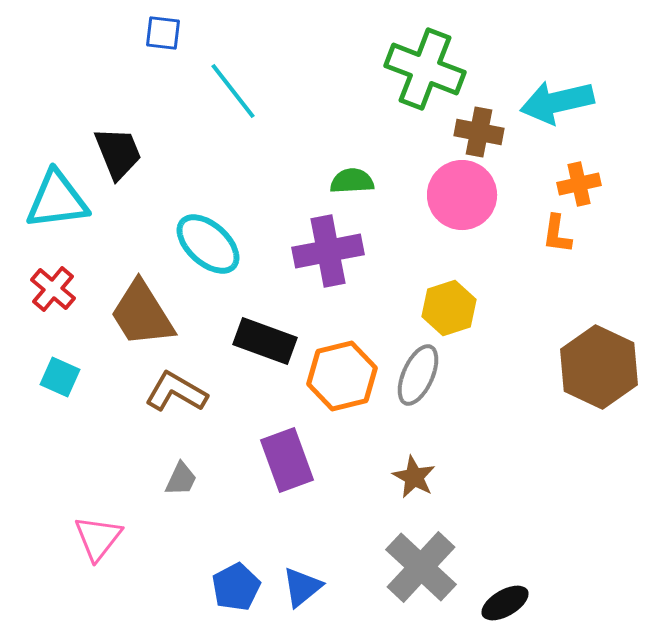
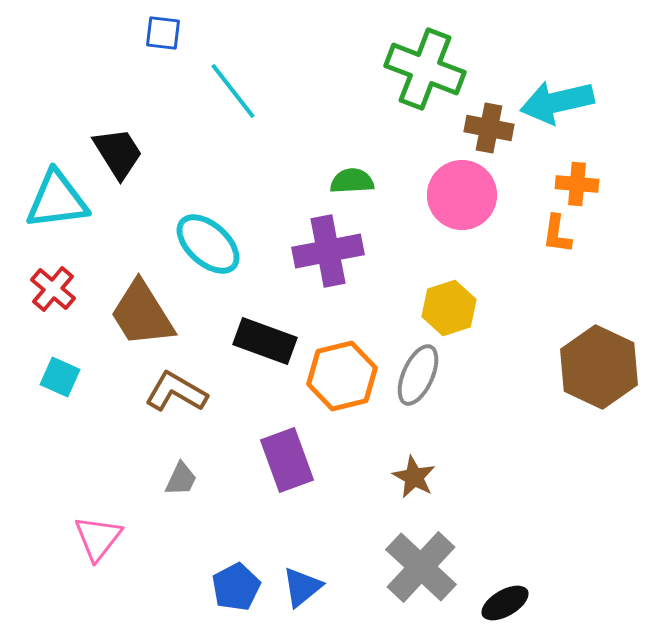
brown cross: moved 10 px right, 4 px up
black trapezoid: rotated 10 degrees counterclockwise
orange cross: moved 2 px left; rotated 18 degrees clockwise
